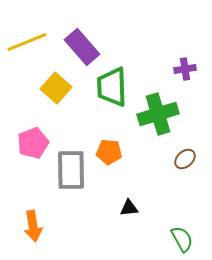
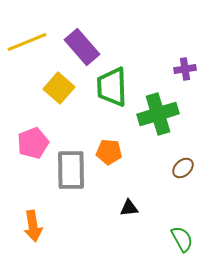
yellow square: moved 3 px right
brown ellipse: moved 2 px left, 9 px down
